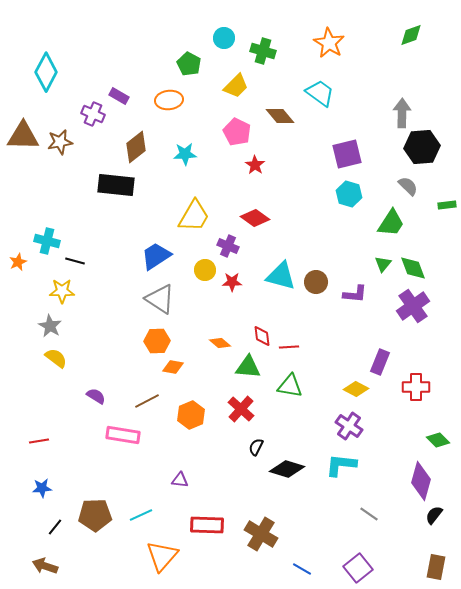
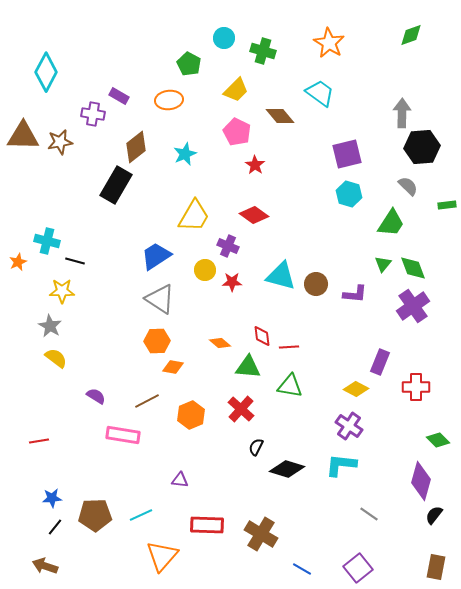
yellow trapezoid at (236, 86): moved 4 px down
purple cross at (93, 114): rotated 15 degrees counterclockwise
cyan star at (185, 154): rotated 20 degrees counterclockwise
black rectangle at (116, 185): rotated 66 degrees counterclockwise
red diamond at (255, 218): moved 1 px left, 3 px up
brown circle at (316, 282): moved 2 px down
blue star at (42, 488): moved 10 px right, 10 px down
